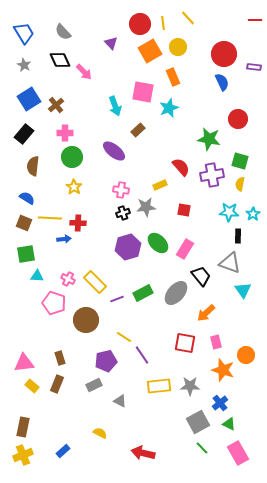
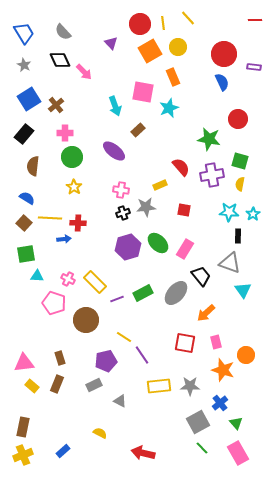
brown square at (24, 223): rotated 21 degrees clockwise
green triangle at (229, 424): moved 7 px right, 1 px up; rotated 24 degrees clockwise
